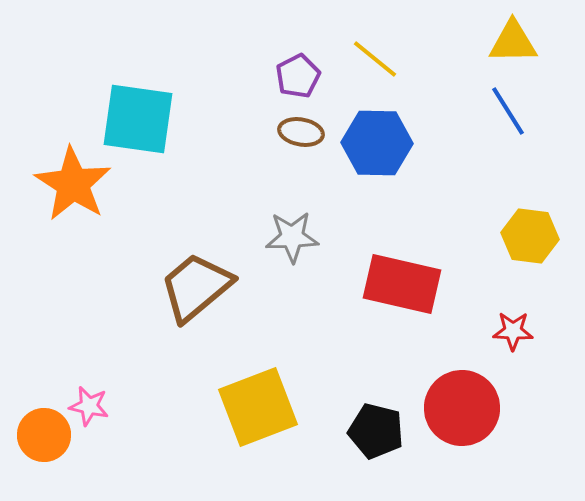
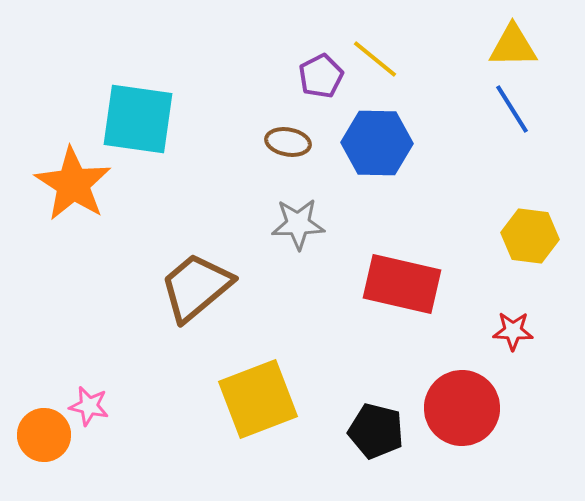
yellow triangle: moved 4 px down
purple pentagon: moved 23 px right
blue line: moved 4 px right, 2 px up
brown ellipse: moved 13 px left, 10 px down
gray star: moved 6 px right, 13 px up
yellow square: moved 8 px up
